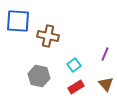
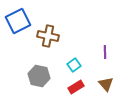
blue square: rotated 30 degrees counterclockwise
purple line: moved 2 px up; rotated 24 degrees counterclockwise
